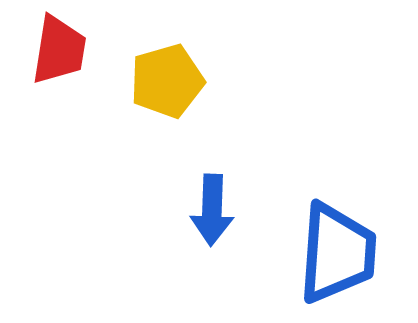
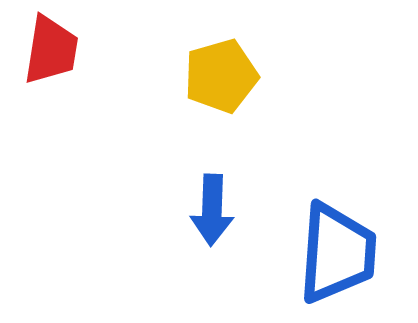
red trapezoid: moved 8 px left
yellow pentagon: moved 54 px right, 5 px up
